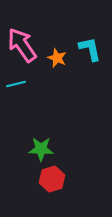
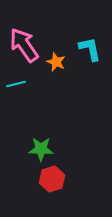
pink arrow: moved 2 px right
orange star: moved 1 px left, 4 px down
